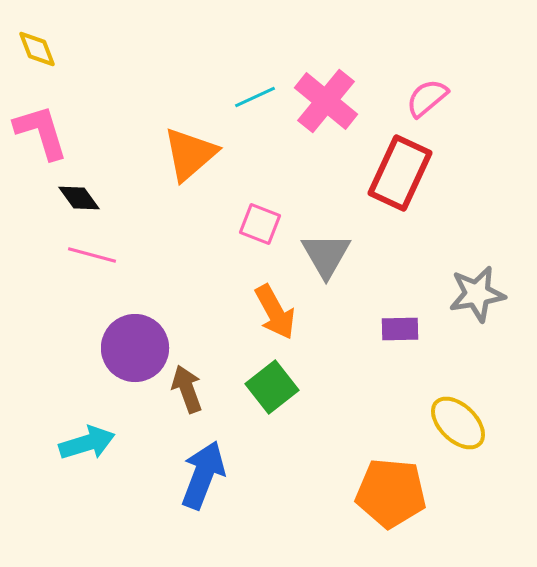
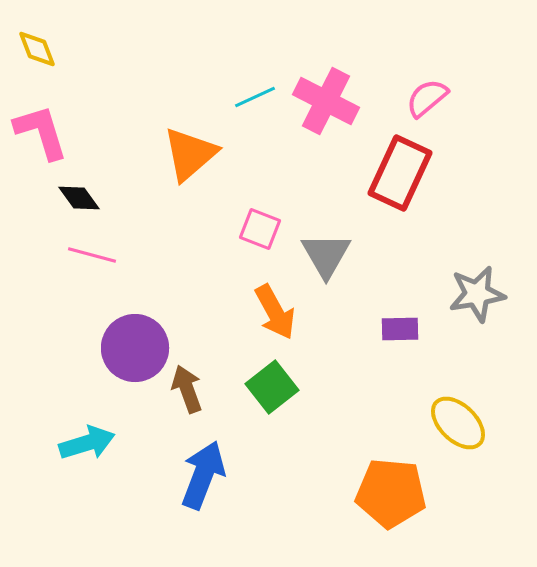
pink cross: rotated 12 degrees counterclockwise
pink square: moved 5 px down
